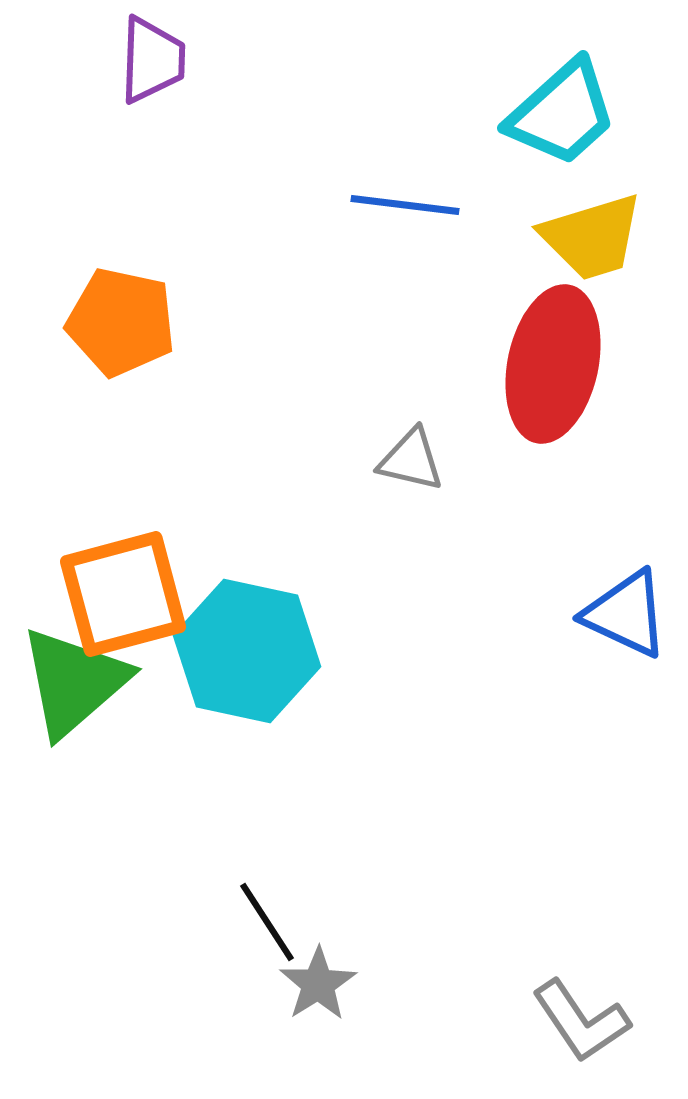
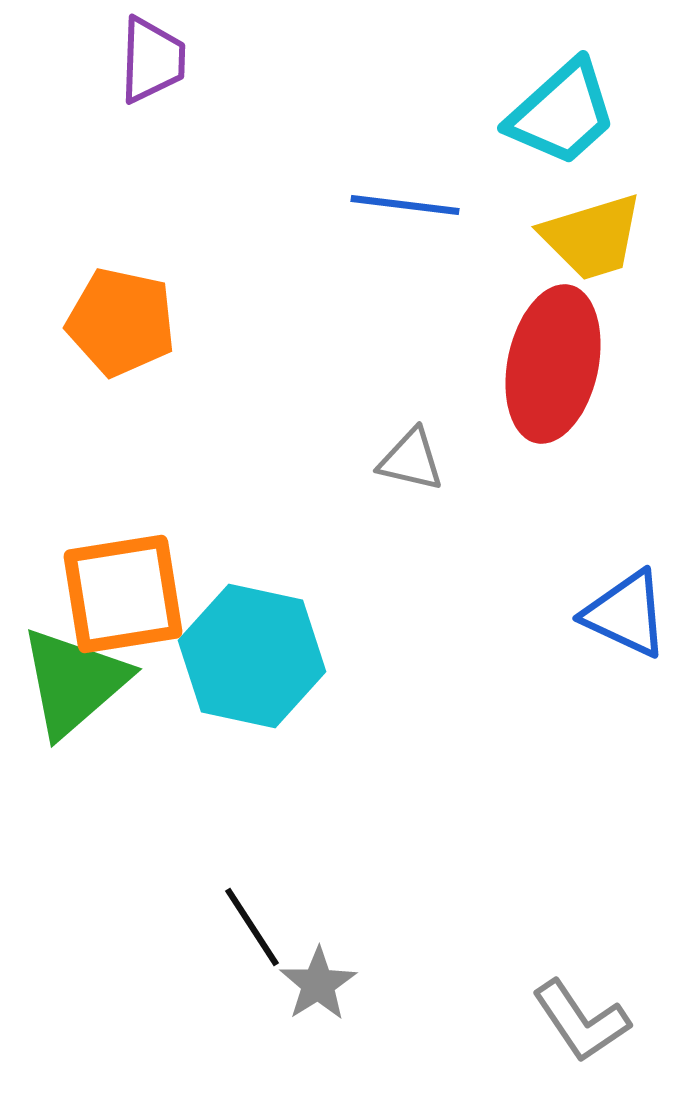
orange square: rotated 6 degrees clockwise
cyan hexagon: moved 5 px right, 5 px down
black line: moved 15 px left, 5 px down
